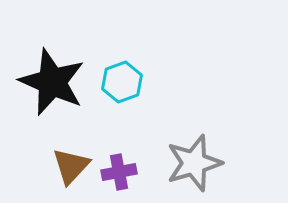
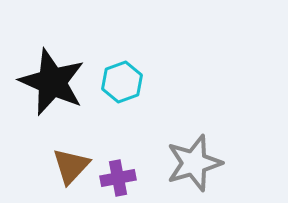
purple cross: moved 1 px left, 6 px down
